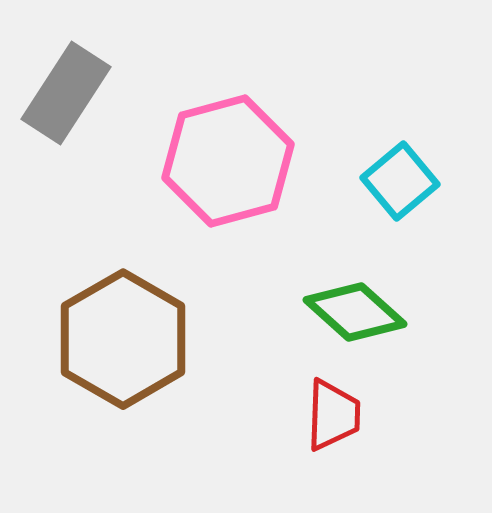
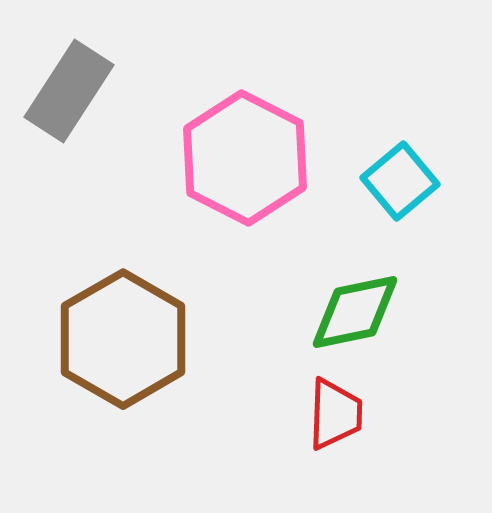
gray rectangle: moved 3 px right, 2 px up
pink hexagon: moved 17 px right, 3 px up; rotated 18 degrees counterclockwise
green diamond: rotated 54 degrees counterclockwise
red trapezoid: moved 2 px right, 1 px up
